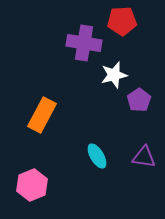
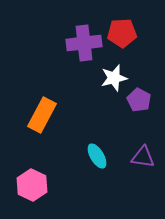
red pentagon: moved 12 px down
purple cross: rotated 16 degrees counterclockwise
white star: moved 3 px down
purple pentagon: rotated 10 degrees counterclockwise
purple triangle: moved 1 px left
pink hexagon: rotated 12 degrees counterclockwise
